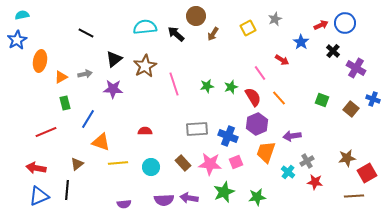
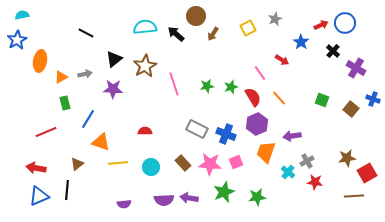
gray rectangle at (197, 129): rotated 30 degrees clockwise
blue cross at (228, 136): moved 2 px left, 2 px up
